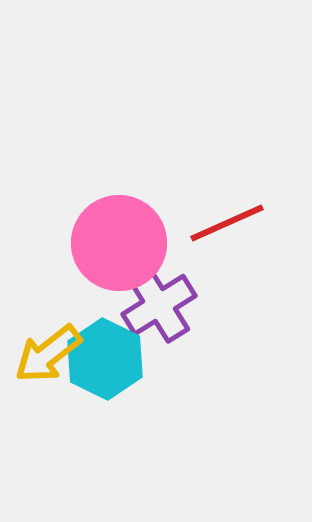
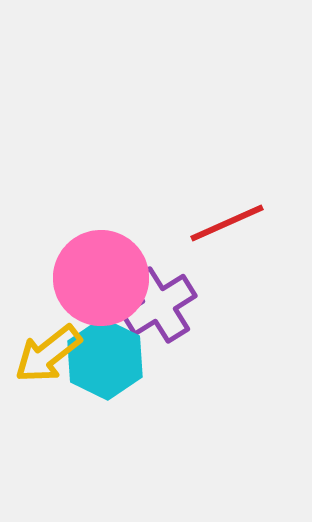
pink circle: moved 18 px left, 35 px down
